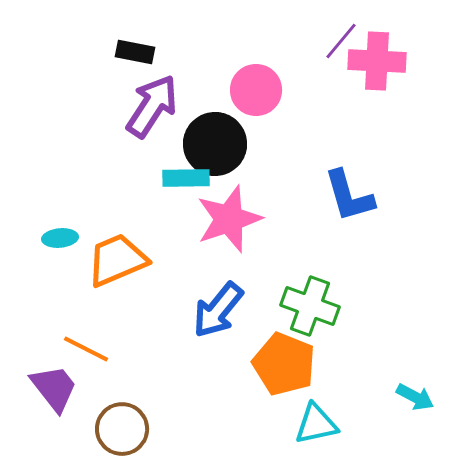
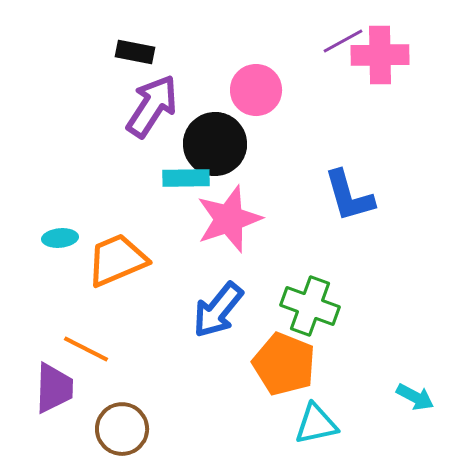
purple line: moved 2 px right; rotated 21 degrees clockwise
pink cross: moved 3 px right, 6 px up; rotated 4 degrees counterclockwise
purple trapezoid: rotated 40 degrees clockwise
